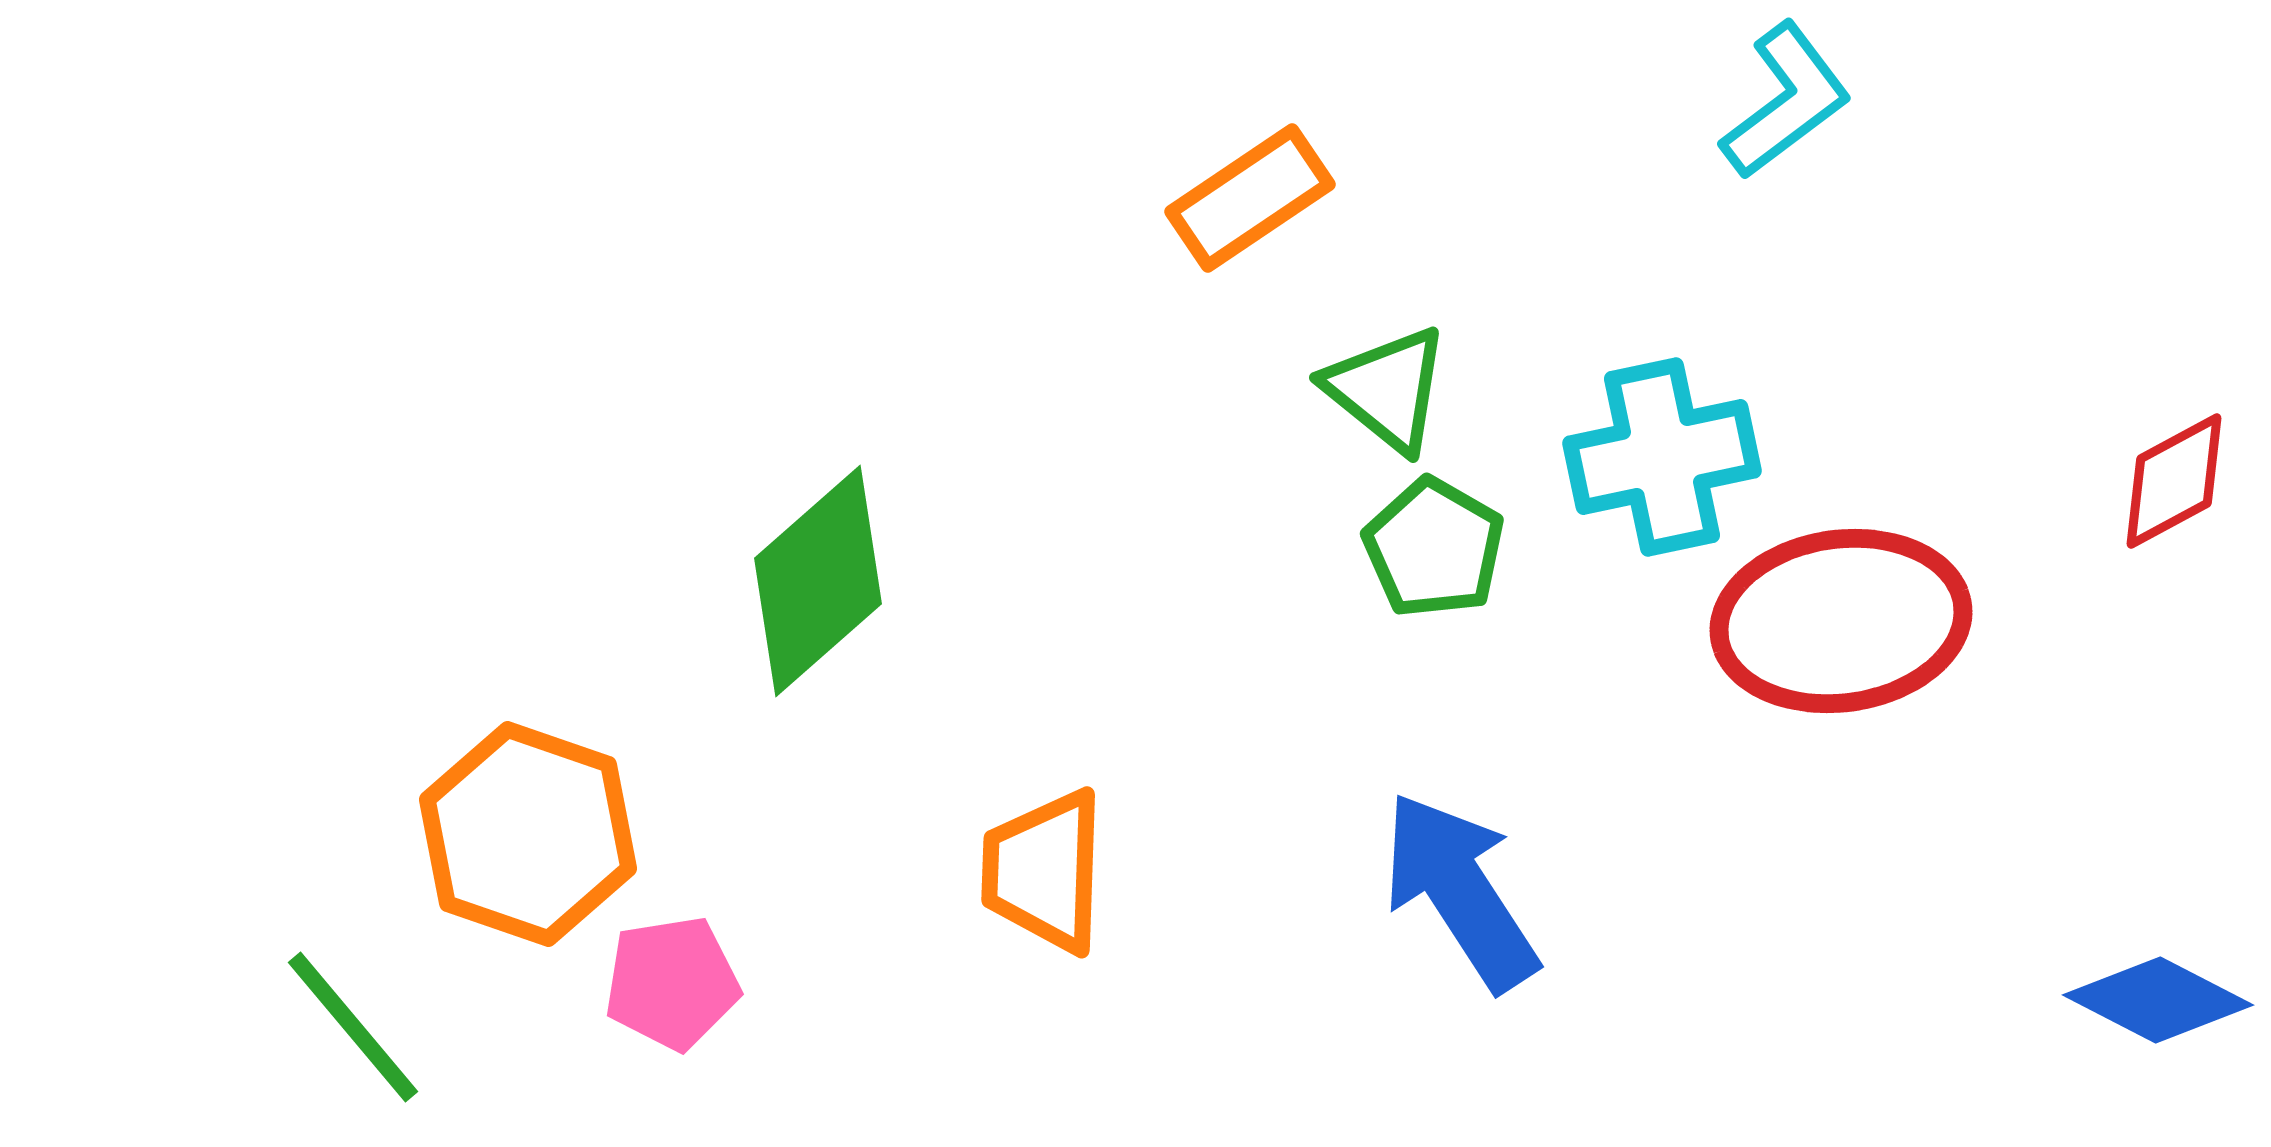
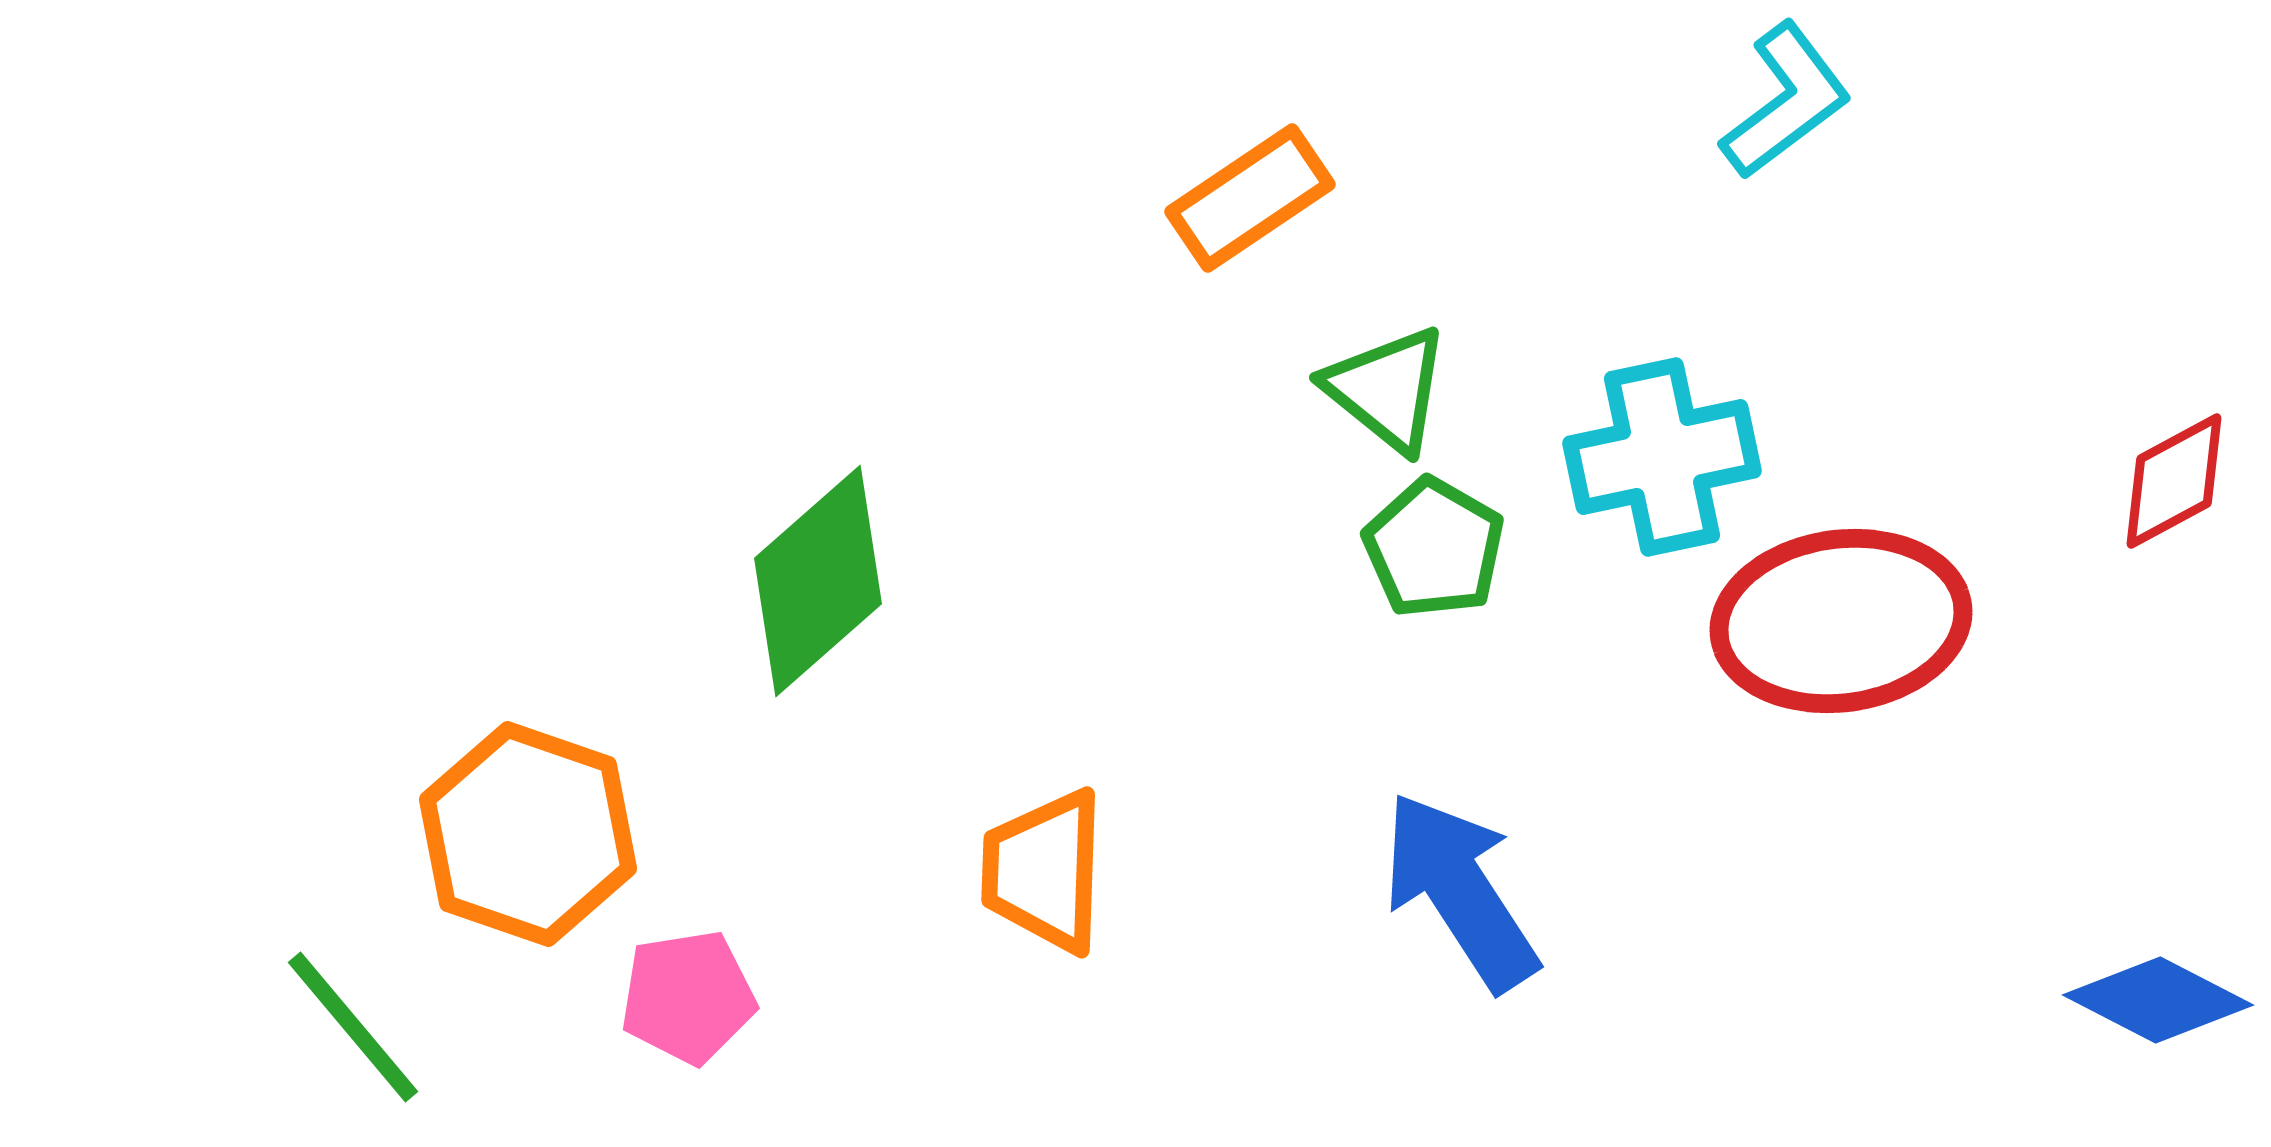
pink pentagon: moved 16 px right, 14 px down
